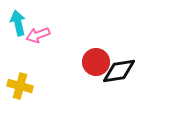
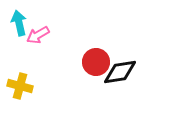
cyan arrow: moved 1 px right
pink arrow: rotated 10 degrees counterclockwise
black diamond: moved 1 px right, 1 px down
